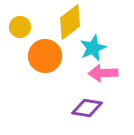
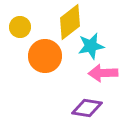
cyan star: moved 2 px left, 2 px up; rotated 12 degrees clockwise
